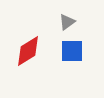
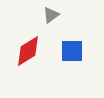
gray triangle: moved 16 px left, 7 px up
